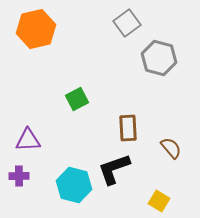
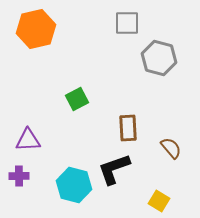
gray square: rotated 36 degrees clockwise
